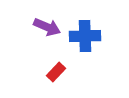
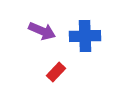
purple arrow: moved 5 px left, 4 px down
